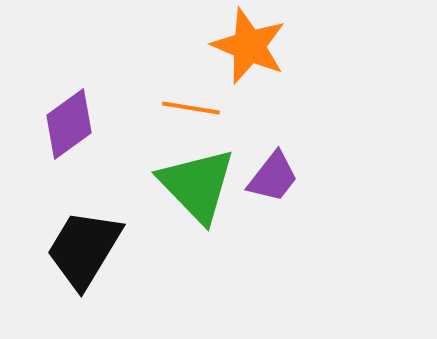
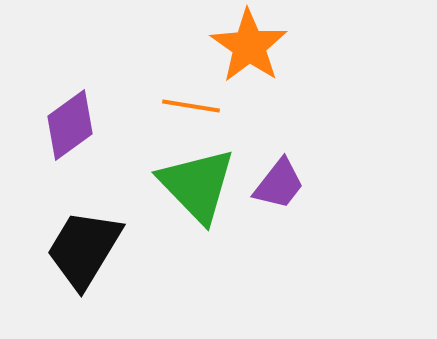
orange star: rotated 12 degrees clockwise
orange line: moved 2 px up
purple diamond: moved 1 px right, 1 px down
purple trapezoid: moved 6 px right, 7 px down
